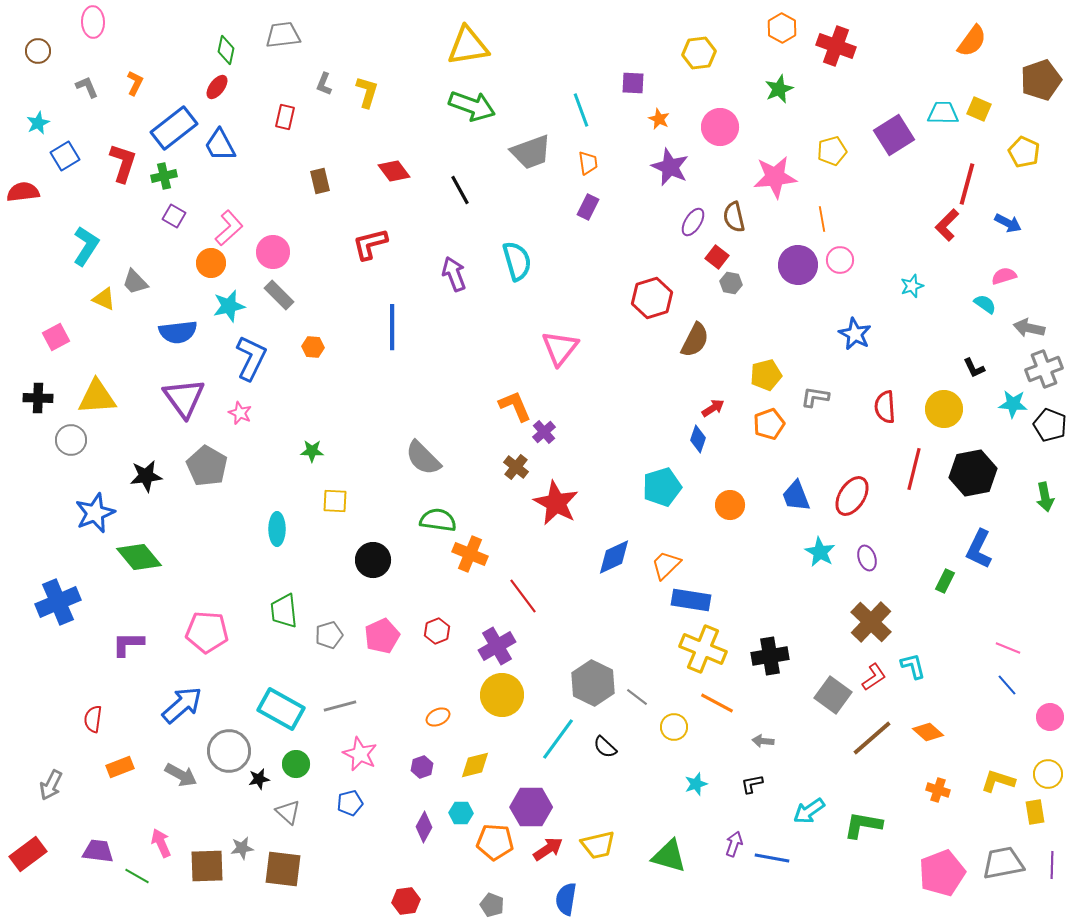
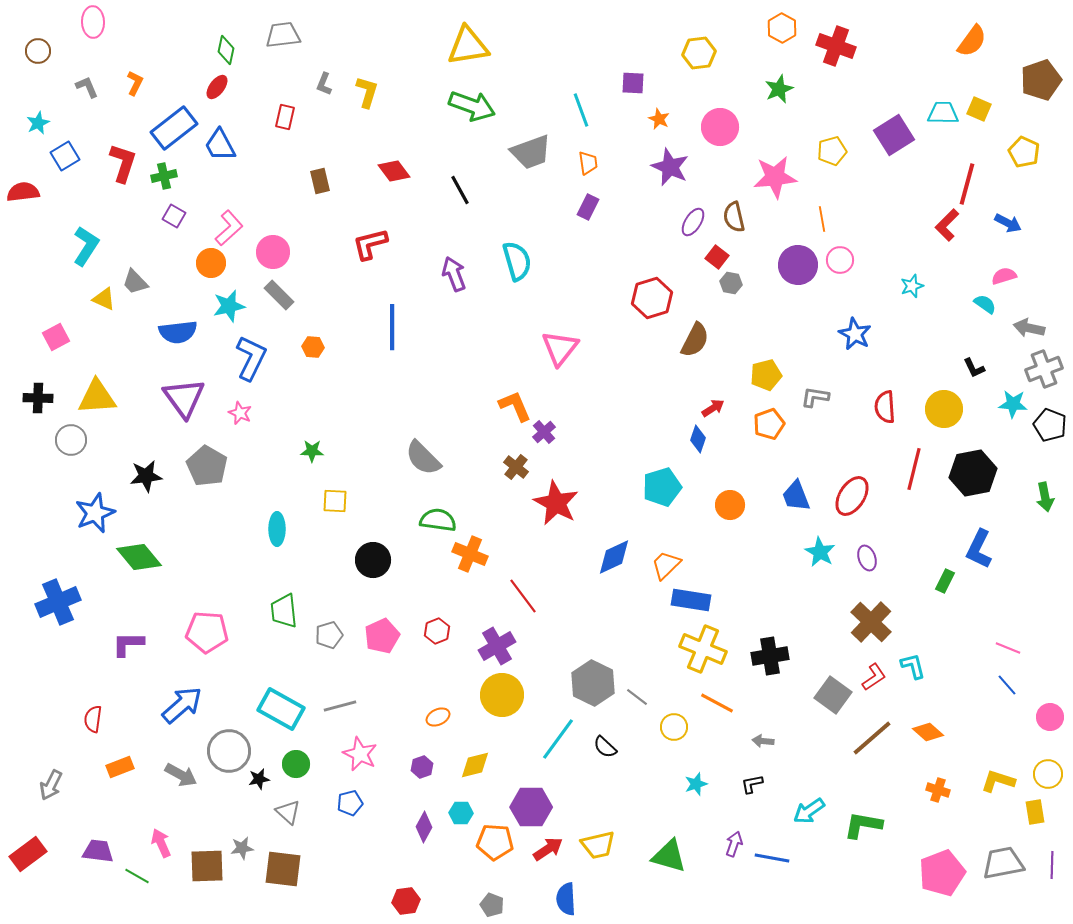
blue semicircle at (566, 899): rotated 12 degrees counterclockwise
